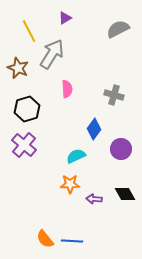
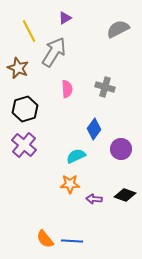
gray arrow: moved 2 px right, 2 px up
gray cross: moved 9 px left, 8 px up
black hexagon: moved 2 px left
black diamond: moved 1 px down; rotated 40 degrees counterclockwise
